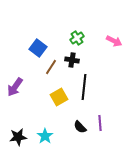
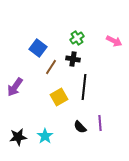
black cross: moved 1 px right, 1 px up
